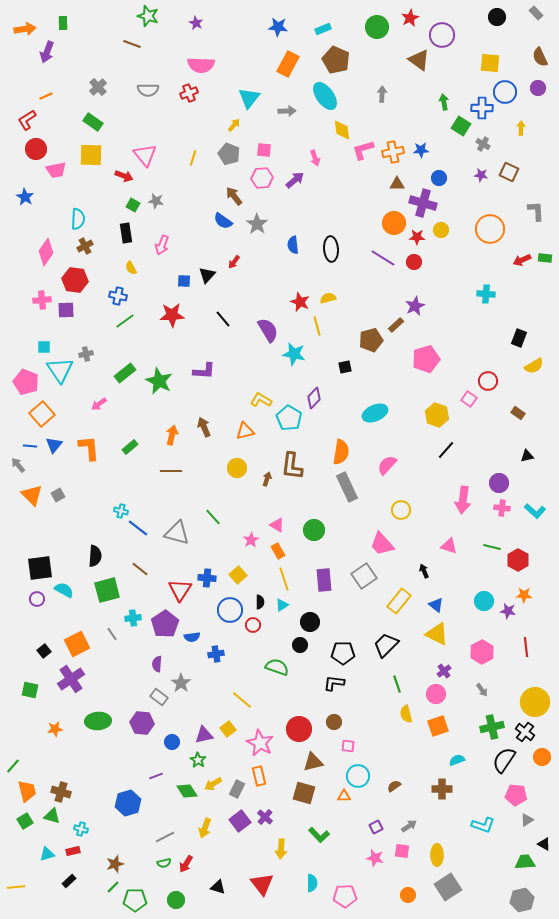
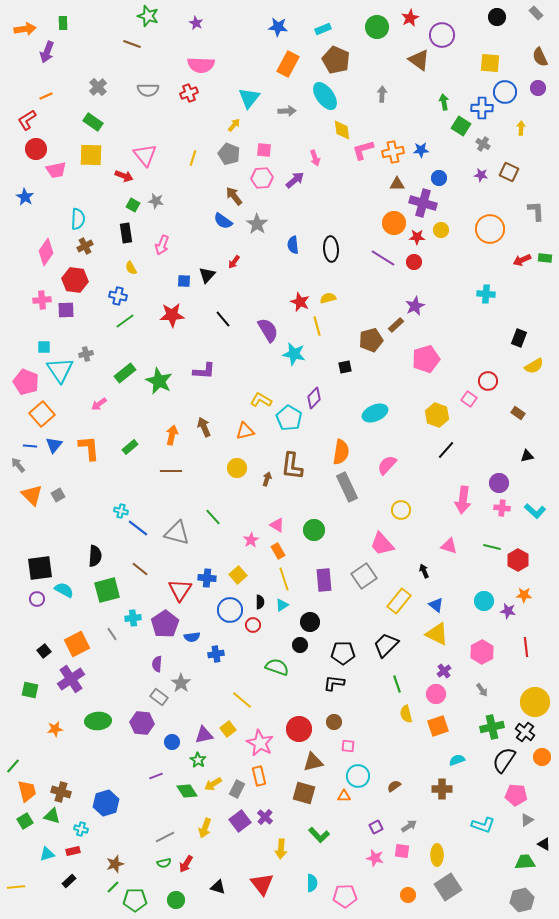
blue hexagon at (128, 803): moved 22 px left
